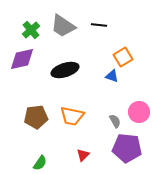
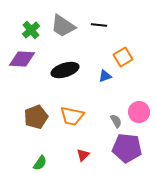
purple diamond: rotated 16 degrees clockwise
blue triangle: moved 7 px left; rotated 40 degrees counterclockwise
brown pentagon: rotated 15 degrees counterclockwise
gray semicircle: moved 1 px right
